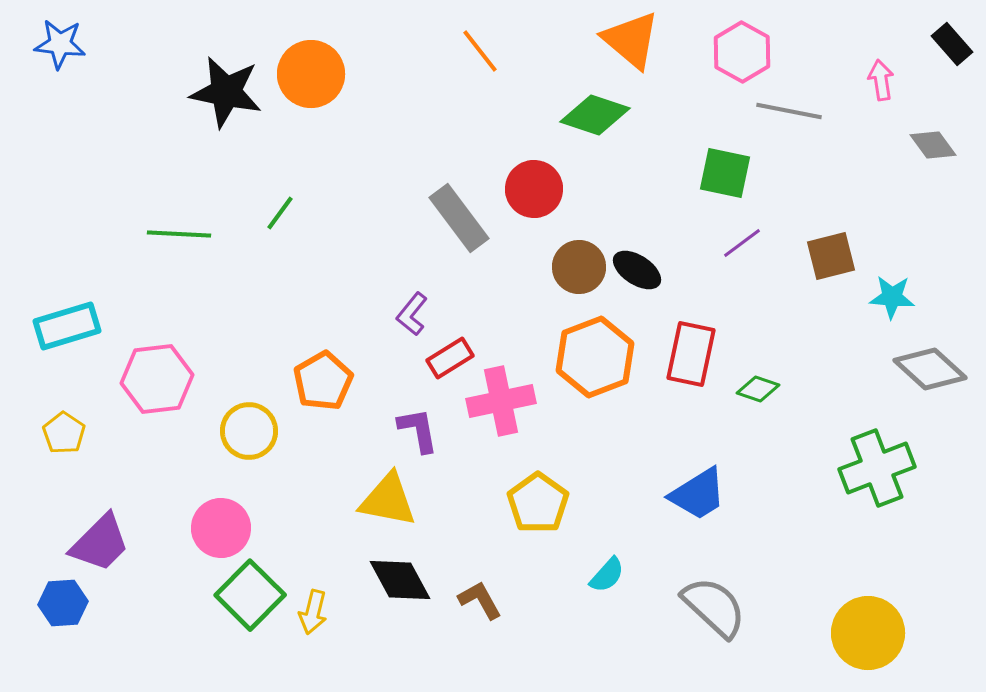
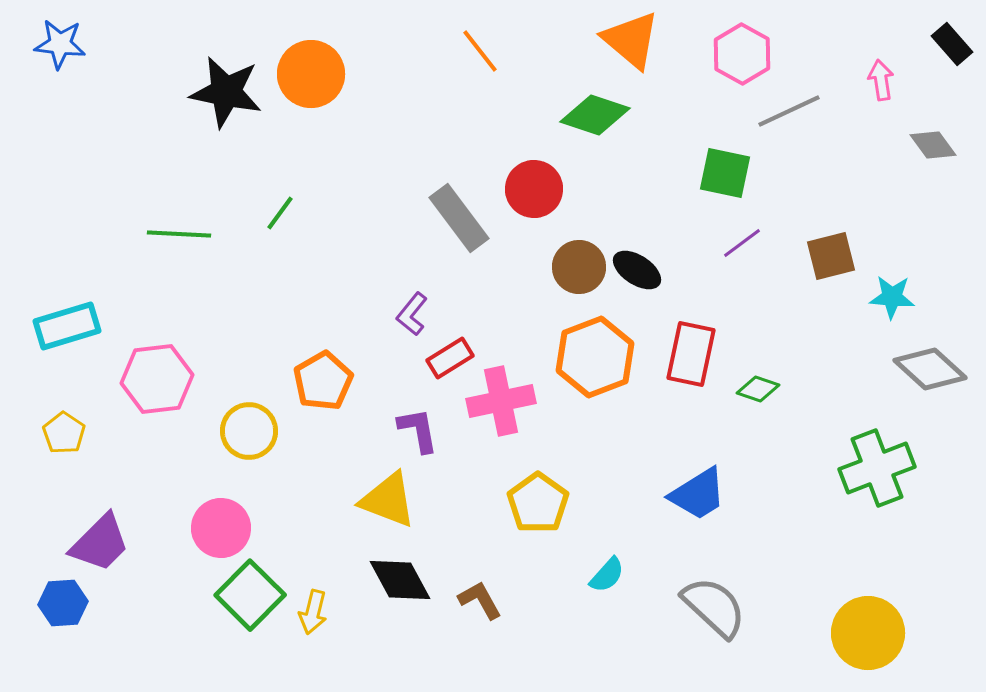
pink hexagon at (742, 52): moved 2 px down
gray line at (789, 111): rotated 36 degrees counterclockwise
yellow triangle at (388, 500): rotated 10 degrees clockwise
